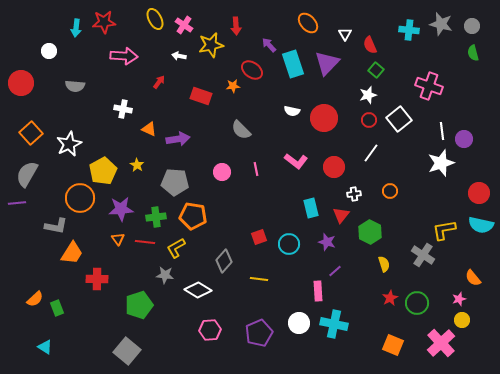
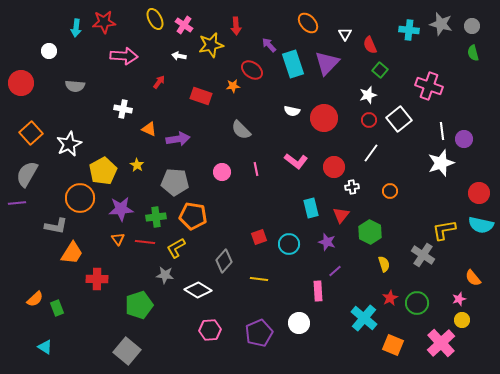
green square at (376, 70): moved 4 px right
white cross at (354, 194): moved 2 px left, 7 px up
cyan cross at (334, 324): moved 30 px right, 6 px up; rotated 28 degrees clockwise
